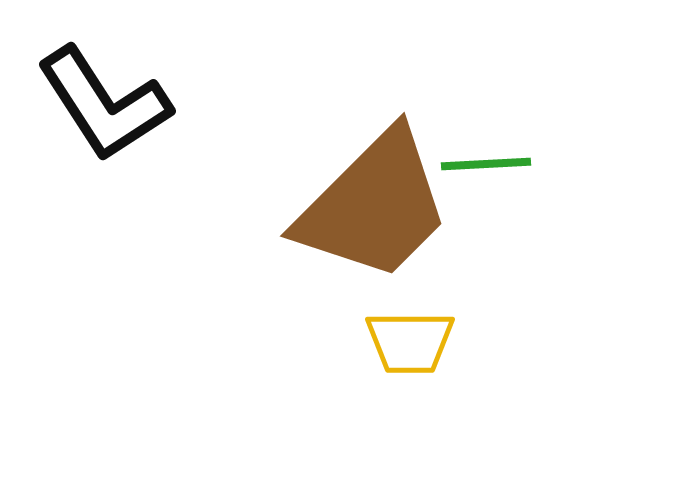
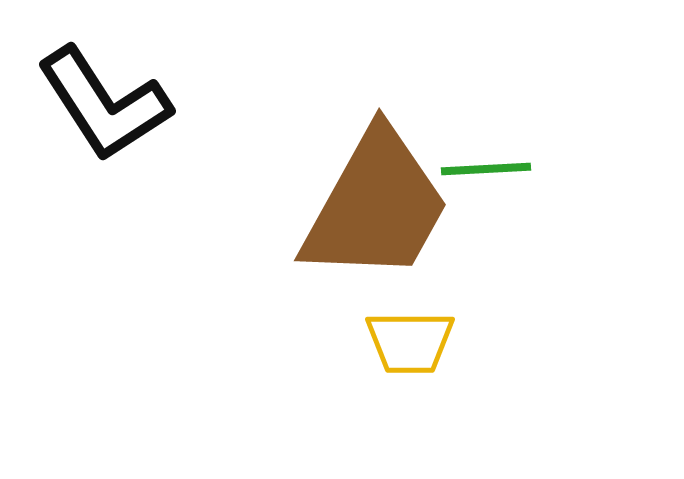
green line: moved 5 px down
brown trapezoid: moved 2 px right; rotated 16 degrees counterclockwise
